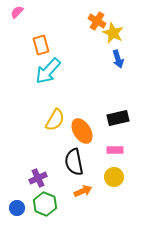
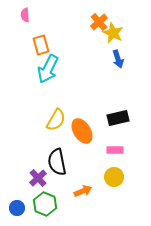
pink semicircle: moved 8 px right, 3 px down; rotated 48 degrees counterclockwise
orange cross: moved 2 px right, 1 px down; rotated 18 degrees clockwise
cyan arrow: moved 2 px up; rotated 16 degrees counterclockwise
yellow semicircle: moved 1 px right
black semicircle: moved 17 px left
purple cross: rotated 18 degrees counterclockwise
